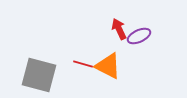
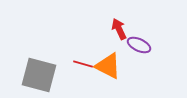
purple ellipse: moved 9 px down; rotated 50 degrees clockwise
